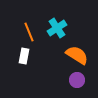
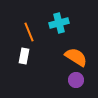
cyan cross: moved 2 px right, 5 px up; rotated 18 degrees clockwise
orange semicircle: moved 1 px left, 2 px down
purple circle: moved 1 px left
